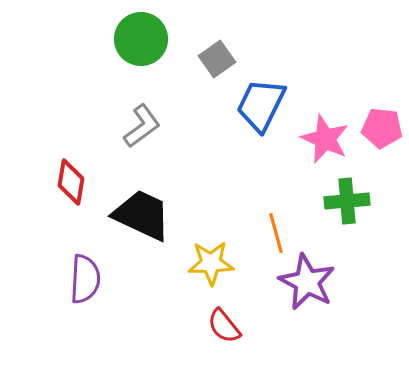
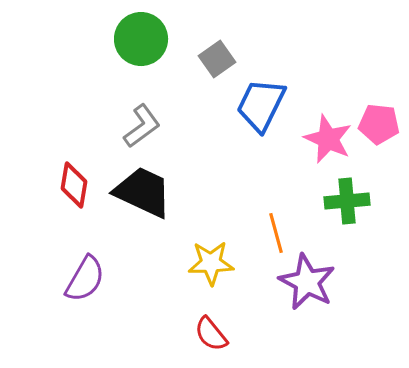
pink pentagon: moved 3 px left, 4 px up
pink star: moved 3 px right
red diamond: moved 3 px right, 3 px down
black trapezoid: moved 1 px right, 23 px up
purple semicircle: rotated 27 degrees clockwise
red semicircle: moved 13 px left, 8 px down
